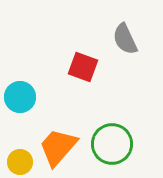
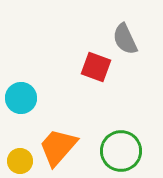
red square: moved 13 px right
cyan circle: moved 1 px right, 1 px down
green circle: moved 9 px right, 7 px down
yellow circle: moved 1 px up
